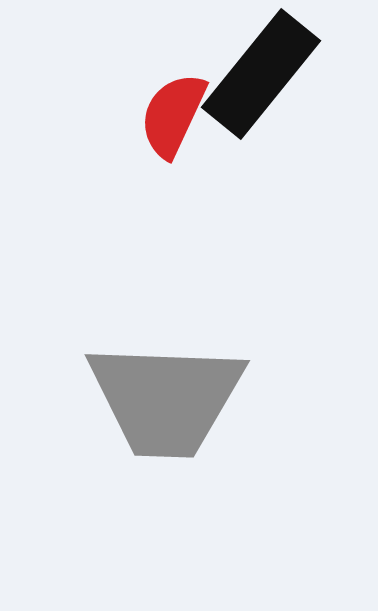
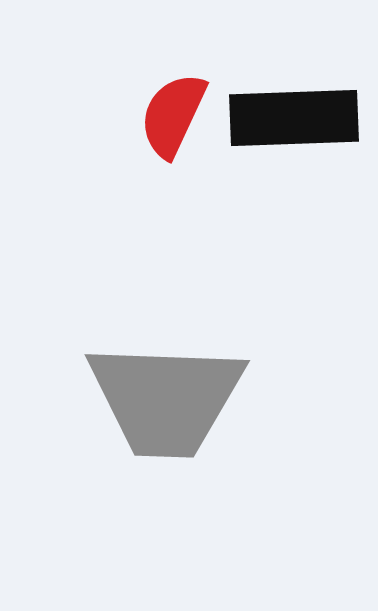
black rectangle: moved 33 px right, 44 px down; rotated 49 degrees clockwise
